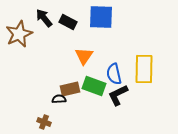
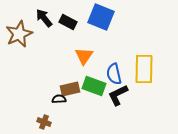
blue square: rotated 20 degrees clockwise
